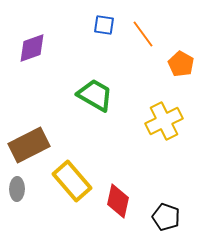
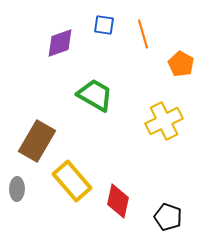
orange line: rotated 20 degrees clockwise
purple diamond: moved 28 px right, 5 px up
brown rectangle: moved 8 px right, 4 px up; rotated 33 degrees counterclockwise
black pentagon: moved 2 px right
